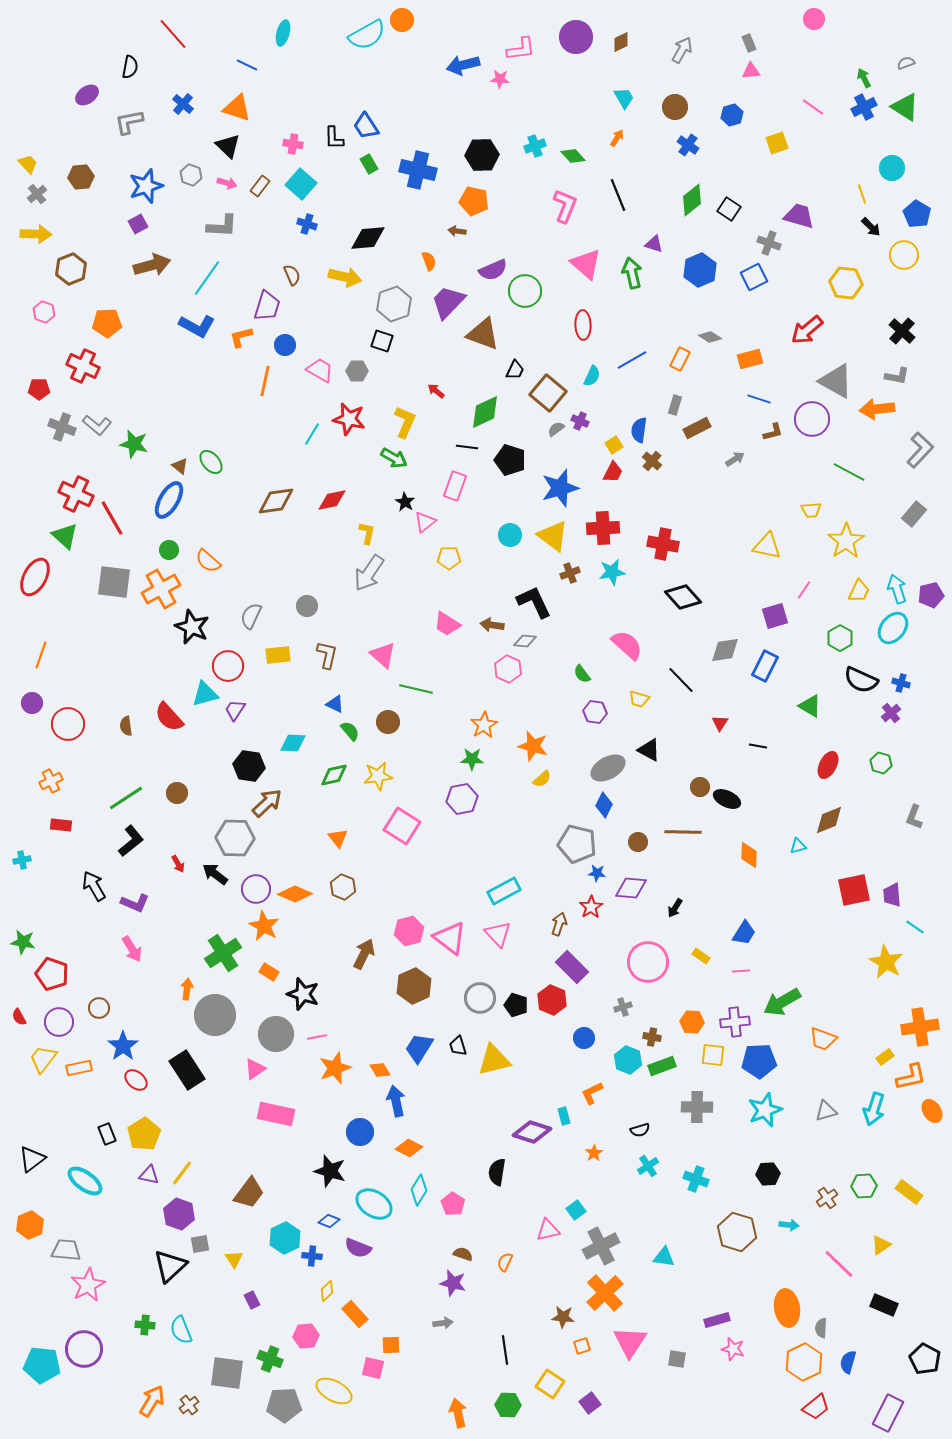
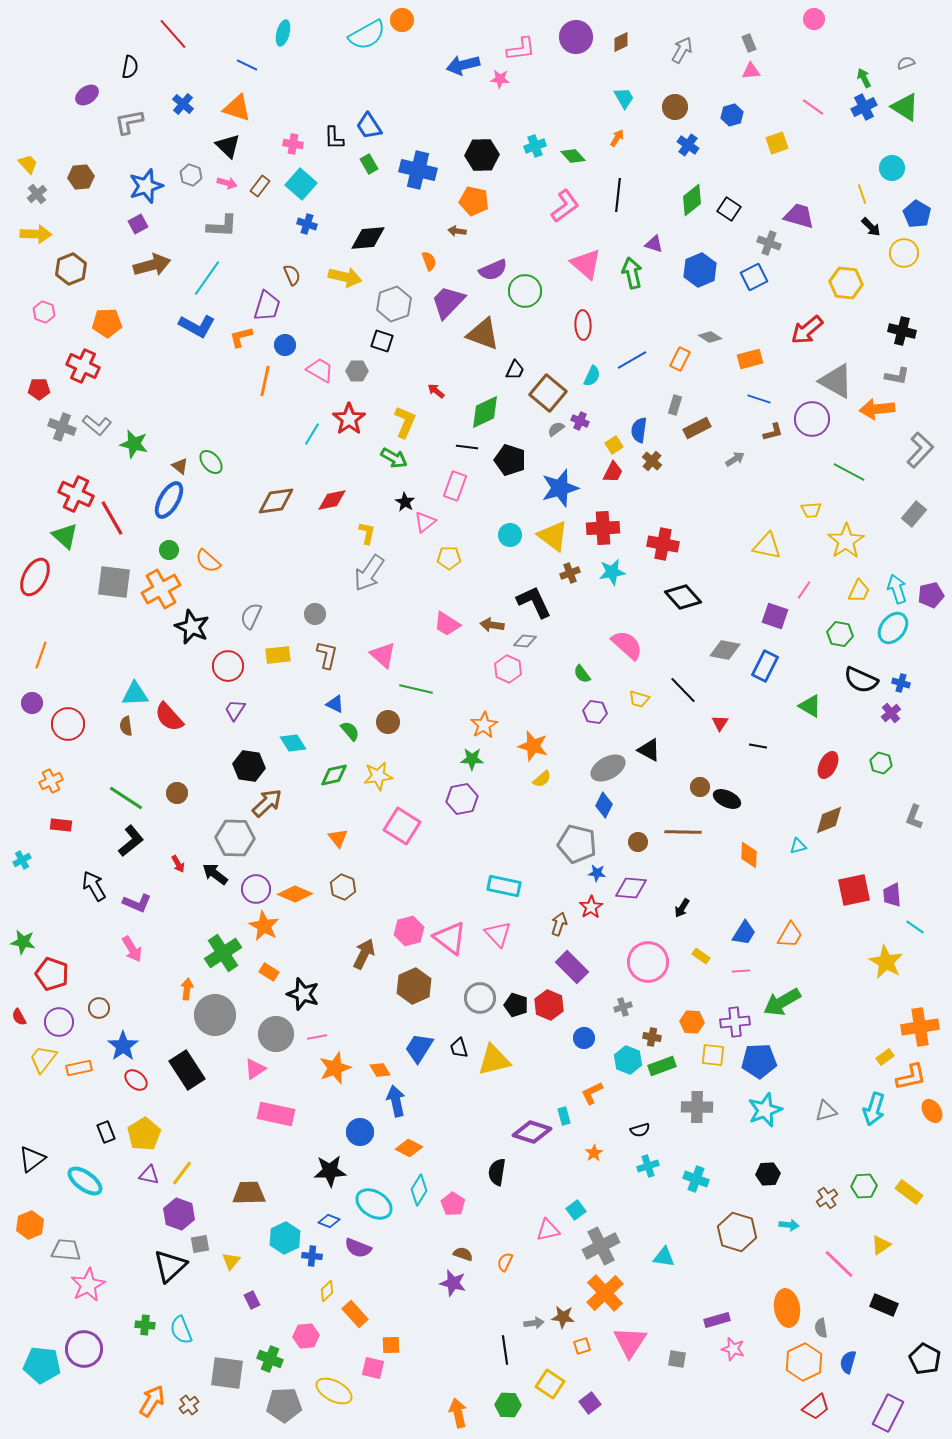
blue trapezoid at (366, 126): moved 3 px right
black line at (618, 195): rotated 28 degrees clockwise
pink L-shape at (565, 206): rotated 32 degrees clockwise
yellow circle at (904, 255): moved 2 px up
black cross at (902, 331): rotated 28 degrees counterclockwise
red star at (349, 419): rotated 24 degrees clockwise
gray circle at (307, 606): moved 8 px right, 8 px down
purple square at (775, 616): rotated 36 degrees clockwise
green hexagon at (840, 638): moved 4 px up; rotated 20 degrees counterclockwise
gray diamond at (725, 650): rotated 20 degrees clockwise
black line at (681, 680): moved 2 px right, 10 px down
cyan triangle at (205, 694): moved 70 px left; rotated 12 degrees clockwise
cyan diamond at (293, 743): rotated 56 degrees clockwise
green line at (126, 798): rotated 66 degrees clockwise
cyan cross at (22, 860): rotated 18 degrees counterclockwise
cyan rectangle at (504, 891): moved 5 px up; rotated 40 degrees clockwise
purple L-shape at (135, 903): moved 2 px right
black arrow at (675, 908): moved 7 px right
red hexagon at (552, 1000): moved 3 px left, 5 px down
orange trapezoid at (823, 1039): moved 33 px left, 104 px up; rotated 80 degrees counterclockwise
black trapezoid at (458, 1046): moved 1 px right, 2 px down
black rectangle at (107, 1134): moved 1 px left, 2 px up
cyan cross at (648, 1166): rotated 15 degrees clockwise
black star at (330, 1171): rotated 20 degrees counterclockwise
brown trapezoid at (249, 1193): rotated 128 degrees counterclockwise
yellow triangle at (234, 1259): moved 3 px left, 2 px down; rotated 12 degrees clockwise
gray arrow at (443, 1323): moved 91 px right
gray semicircle at (821, 1328): rotated 12 degrees counterclockwise
